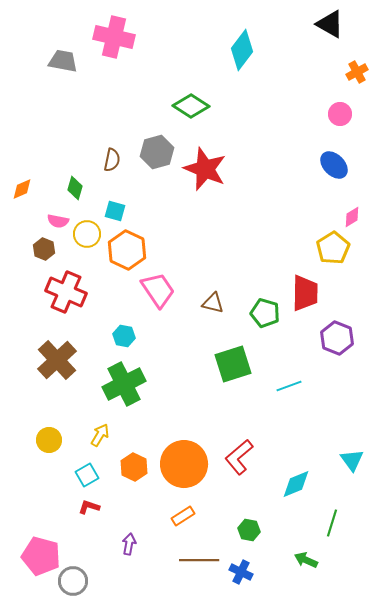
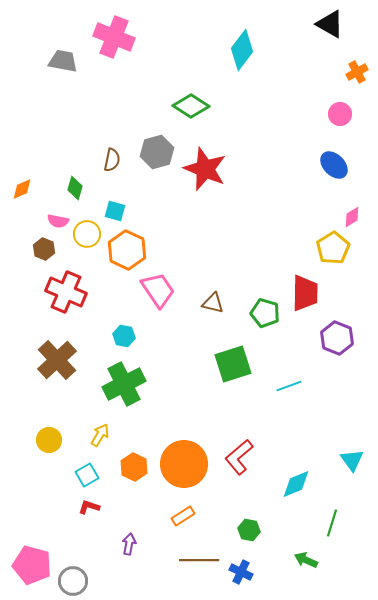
pink cross at (114, 37): rotated 9 degrees clockwise
pink pentagon at (41, 556): moved 9 px left, 9 px down
